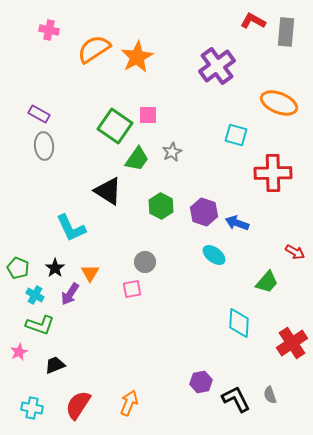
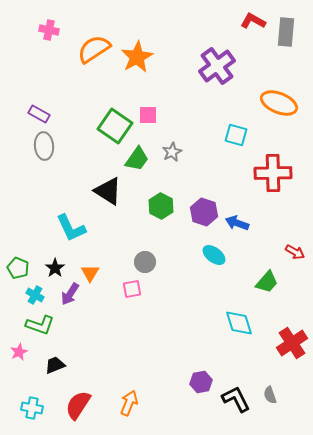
cyan diamond at (239, 323): rotated 20 degrees counterclockwise
